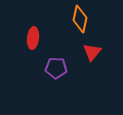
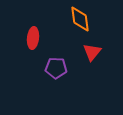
orange diamond: rotated 20 degrees counterclockwise
